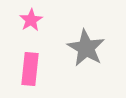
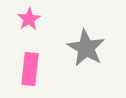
pink star: moved 2 px left, 1 px up
